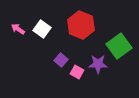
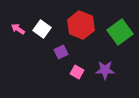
green square: moved 1 px right, 14 px up
purple square: moved 8 px up; rotated 24 degrees clockwise
purple star: moved 7 px right, 6 px down
